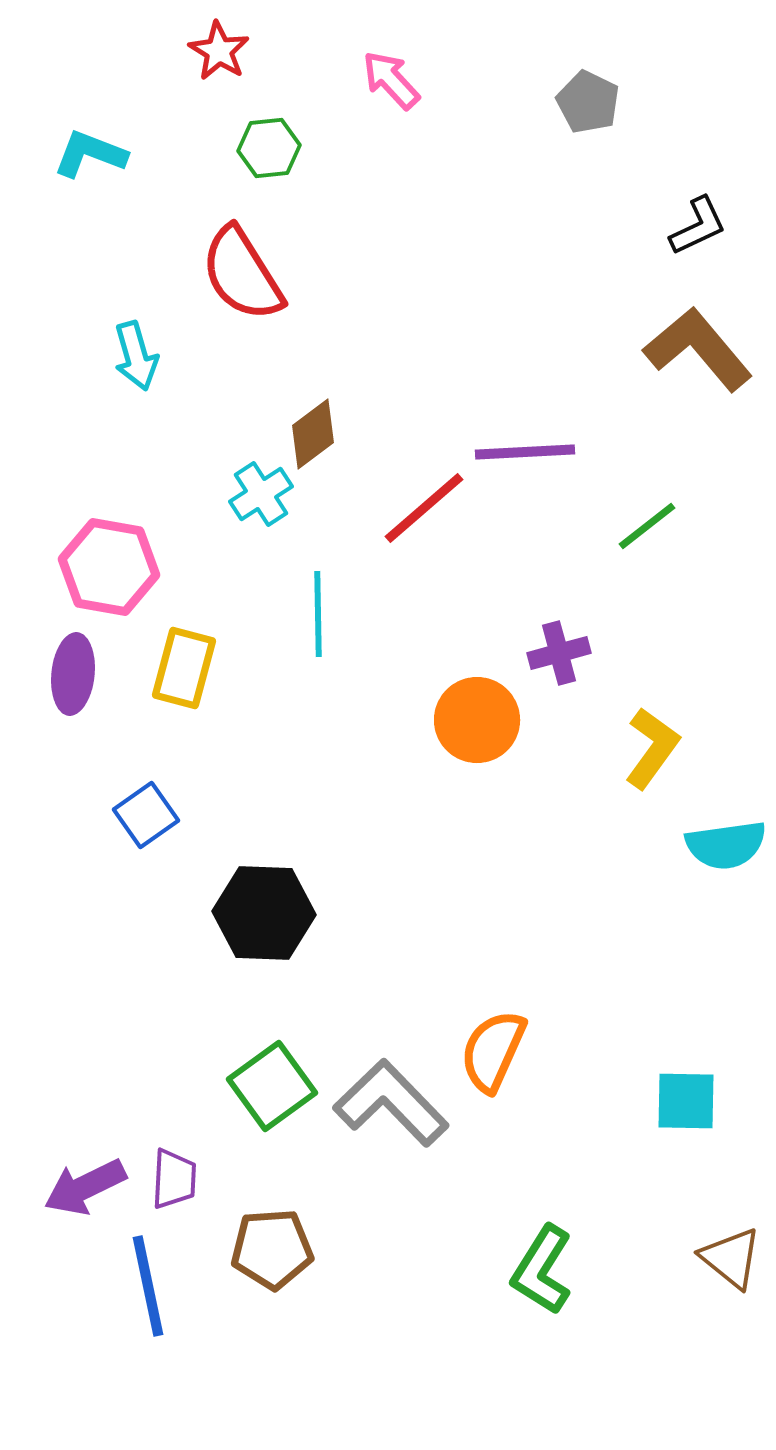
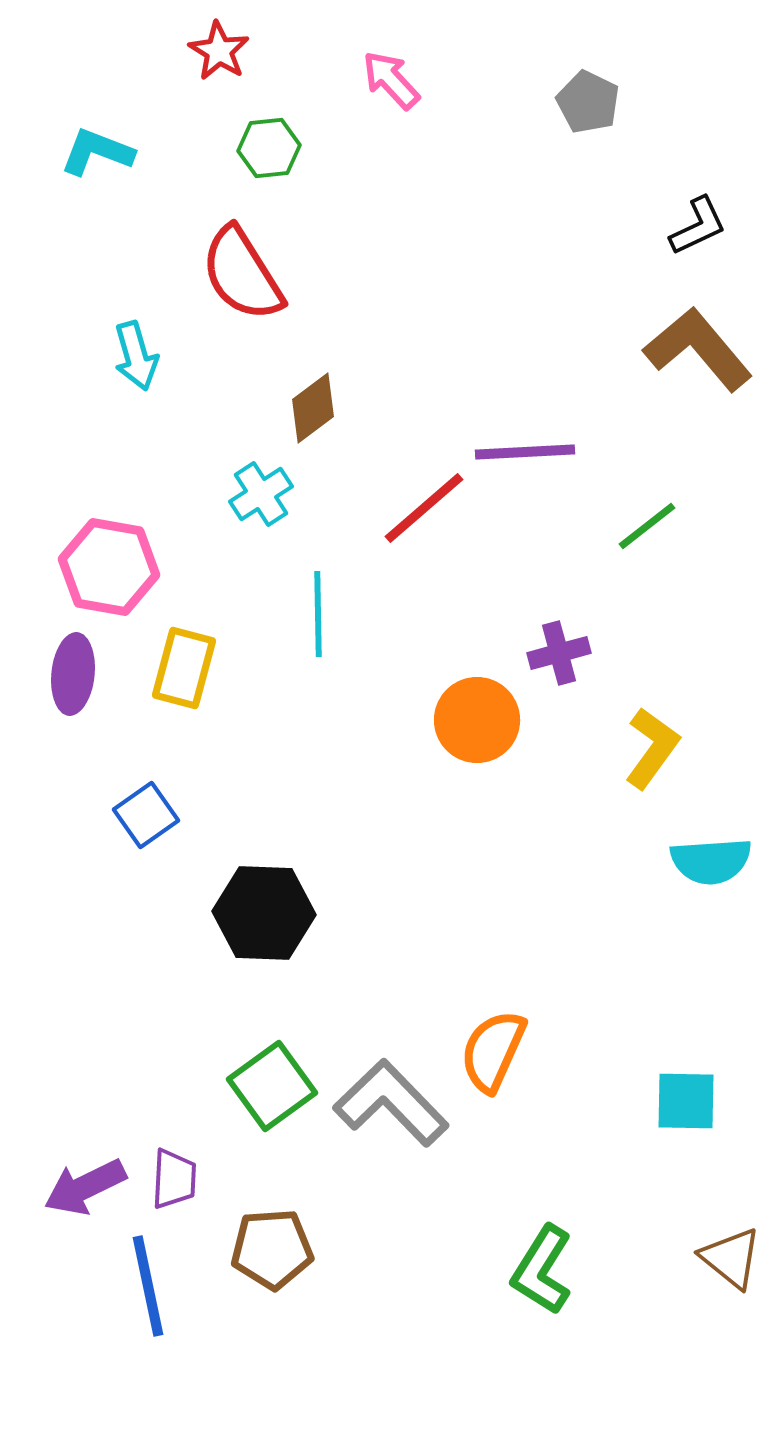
cyan L-shape: moved 7 px right, 2 px up
brown diamond: moved 26 px up
cyan semicircle: moved 15 px left, 16 px down; rotated 4 degrees clockwise
